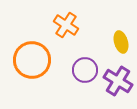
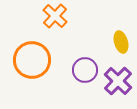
orange cross: moved 11 px left, 9 px up; rotated 10 degrees clockwise
purple cross: rotated 12 degrees clockwise
